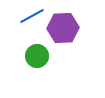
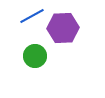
green circle: moved 2 px left
